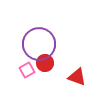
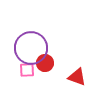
purple circle: moved 8 px left, 4 px down
pink square: rotated 28 degrees clockwise
